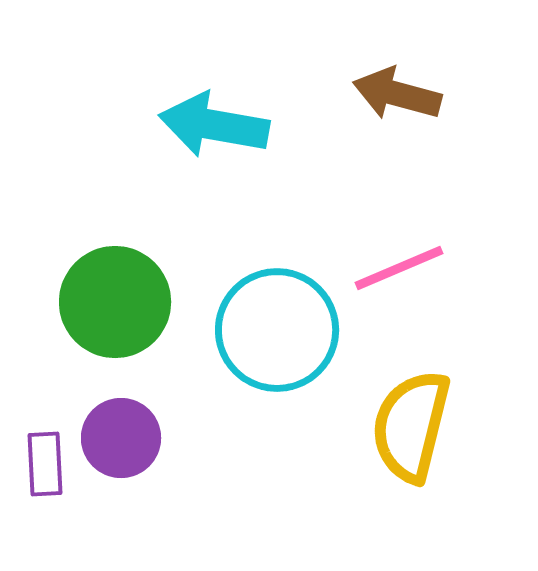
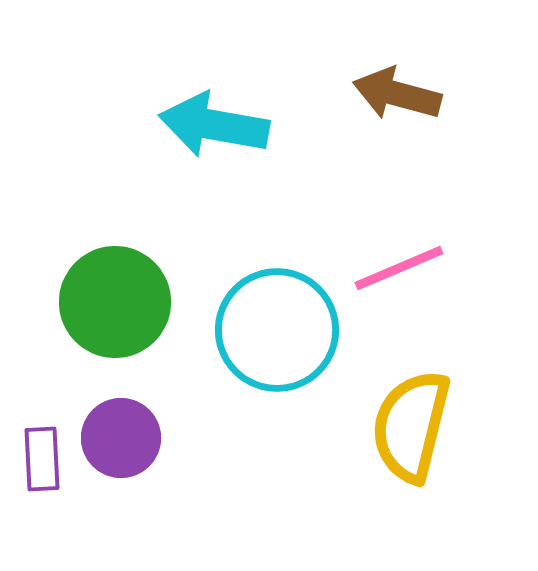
purple rectangle: moved 3 px left, 5 px up
